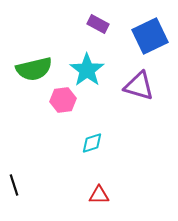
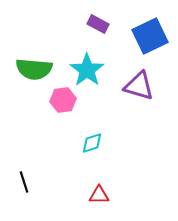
green semicircle: rotated 18 degrees clockwise
black line: moved 10 px right, 3 px up
